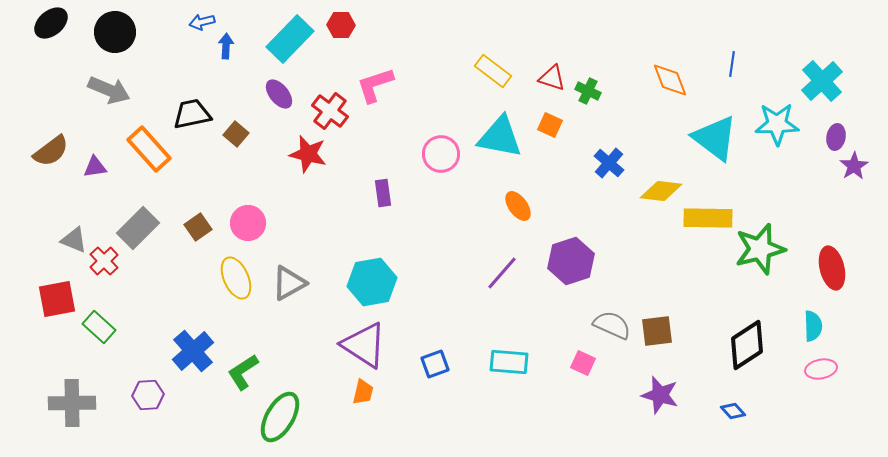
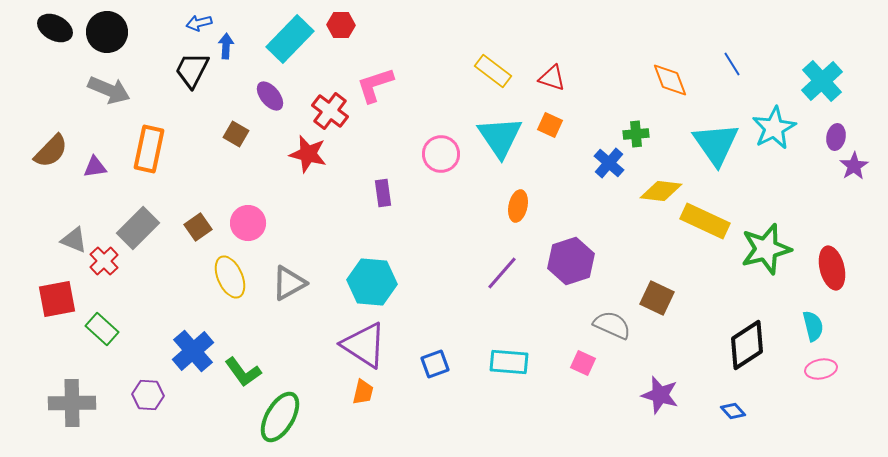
blue arrow at (202, 22): moved 3 px left, 1 px down
black ellipse at (51, 23): moved 4 px right, 5 px down; rotated 68 degrees clockwise
black circle at (115, 32): moved 8 px left
blue line at (732, 64): rotated 40 degrees counterclockwise
green cross at (588, 91): moved 48 px right, 43 px down; rotated 30 degrees counterclockwise
purple ellipse at (279, 94): moved 9 px left, 2 px down
black trapezoid at (192, 114): moved 44 px up; rotated 51 degrees counterclockwise
cyan star at (777, 124): moved 3 px left, 4 px down; rotated 27 degrees counterclockwise
brown square at (236, 134): rotated 10 degrees counterclockwise
cyan triangle at (500, 137): rotated 45 degrees clockwise
cyan triangle at (715, 138): moved 1 px right, 6 px down; rotated 18 degrees clockwise
orange rectangle at (149, 149): rotated 54 degrees clockwise
brown semicircle at (51, 151): rotated 9 degrees counterclockwise
orange ellipse at (518, 206): rotated 48 degrees clockwise
yellow rectangle at (708, 218): moved 3 px left, 3 px down; rotated 24 degrees clockwise
green star at (760, 249): moved 6 px right
yellow ellipse at (236, 278): moved 6 px left, 1 px up
cyan hexagon at (372, 282): rotated 15 degrees clockwise
cyan semicircle at (813, 326): rotated 12 degrees counterclockwise
green rectangle at (99, 327): moved 3 px right, 2 px down
brown square at (657, 331): moved 33 px up; rotated 32 degrees clockwise
green L-shape at (243, 372): rotated 93 degrees counterclockwise
purple hexagon at (148, 395): rotated 8 degrees clockwise
